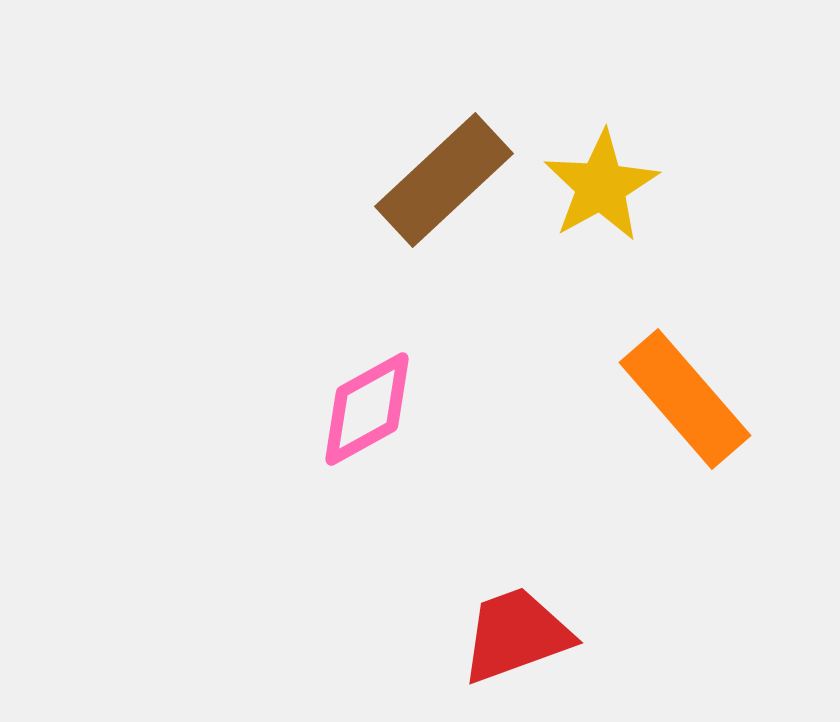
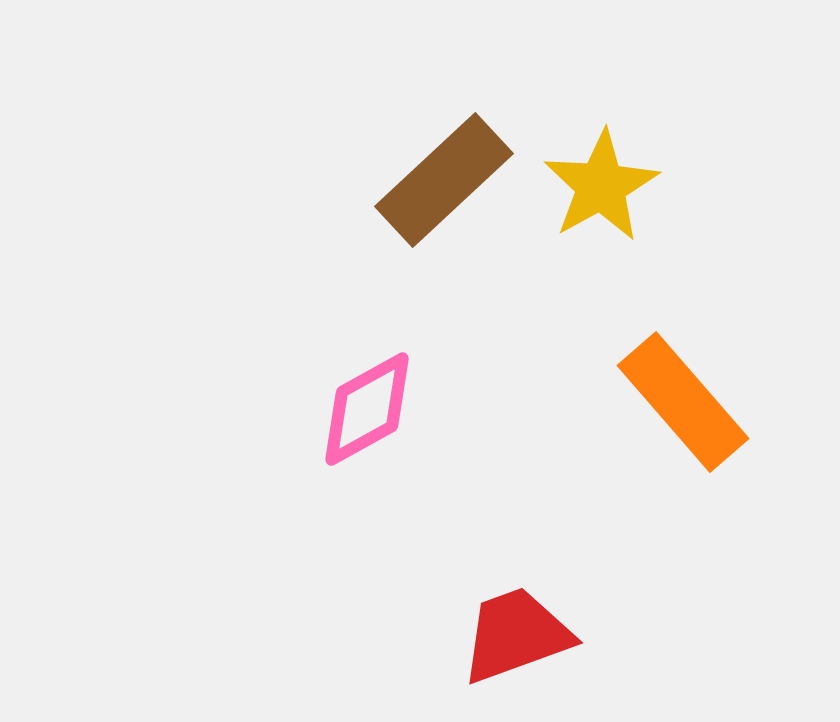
orange rectangle: moved 2 px left, 3 px down
